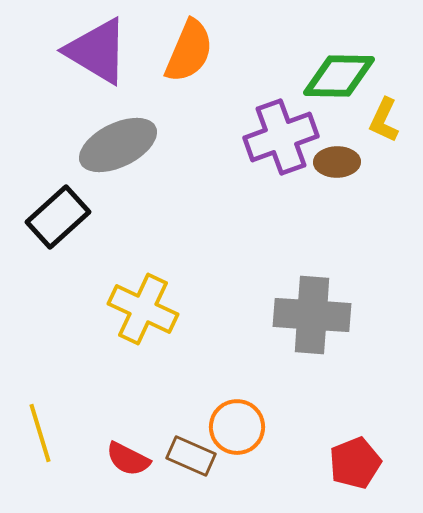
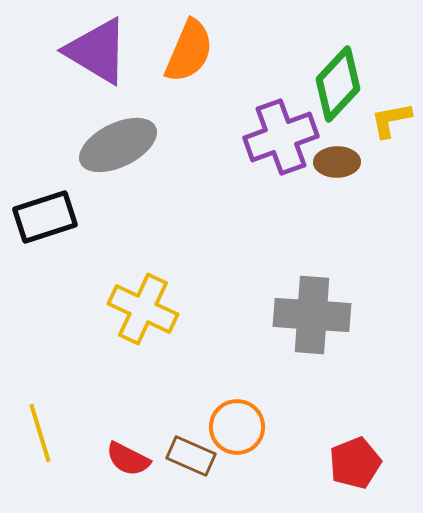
green diamond: moved 1 px left, 8 px down; rotated 48 degrees counterclockwise
yellow L-shape: moved 7 px right; rotated 54 degrees clockwise
black rectangle: moved 13 px left; rotated 24 degrees clockwise
